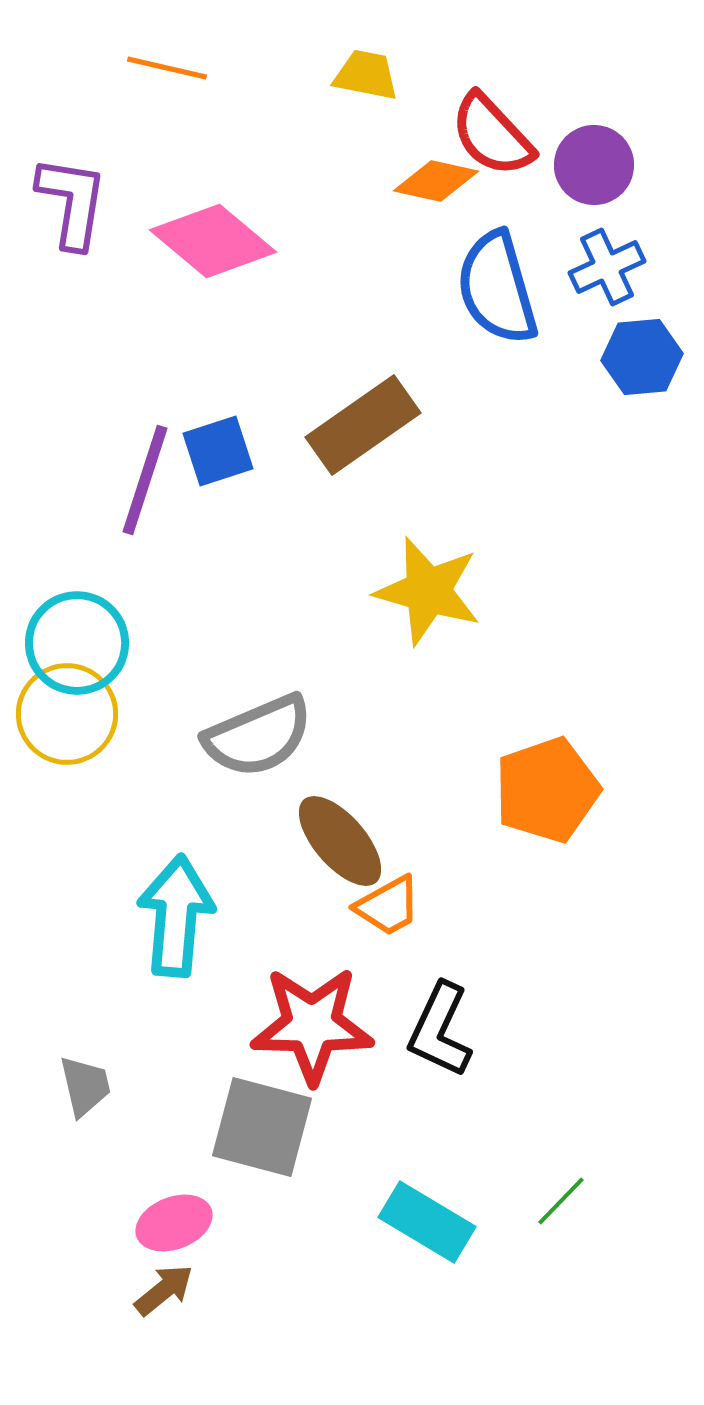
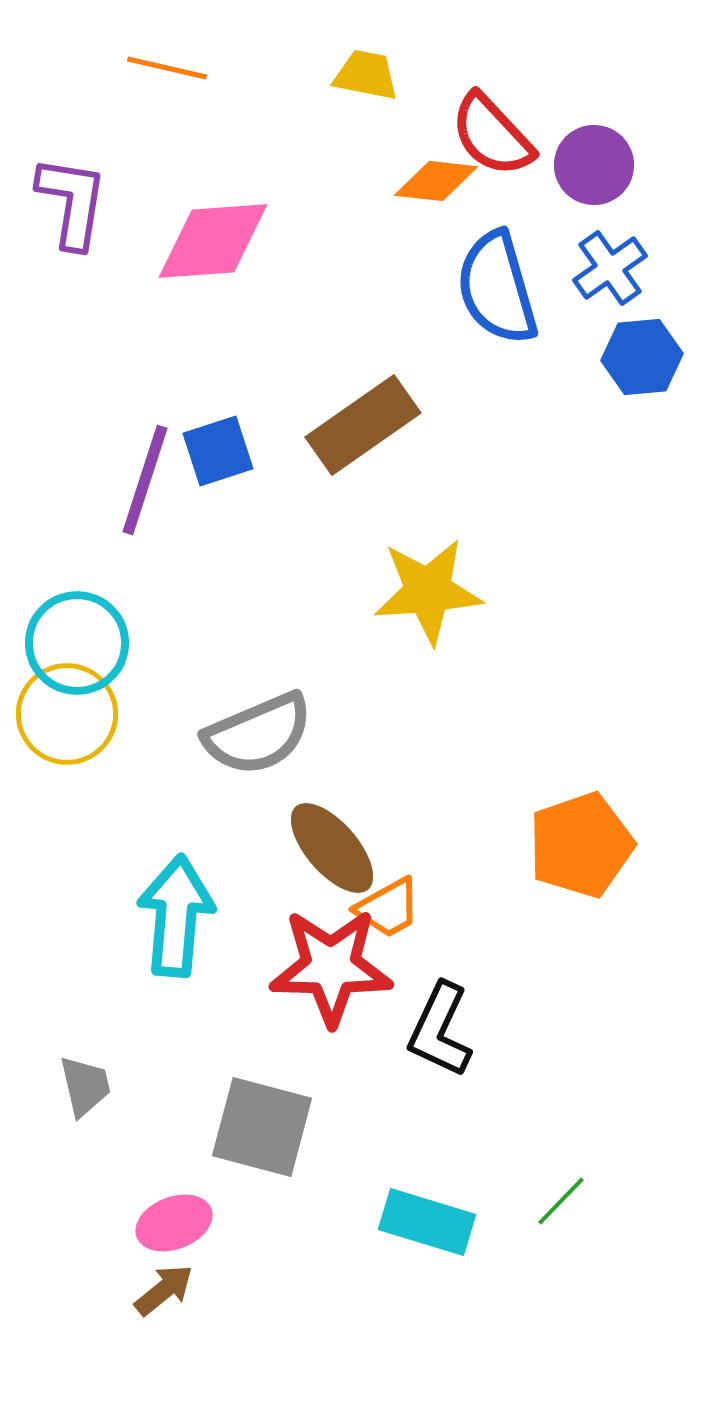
orange diamond: rotated 6 degrees counterclockwise
pink diamond: rotated 44 degrees counterclockwise
blue cross: moved 3 px right, 1 px down; rotated 10 degrees counterclockwise
yellow star: rotated 20 degrees counterclockwise
gray semicircle: moved 2 px up
orange pentagon: moved 34 px right, 55 px down
brown ellipse: moved 8 px left, 7 px down
orange trapezoid: moved 2 px down
red star: moved 19 px right, 58 px up
cyan rectangle: rotated 14 degrees counterclockwise
